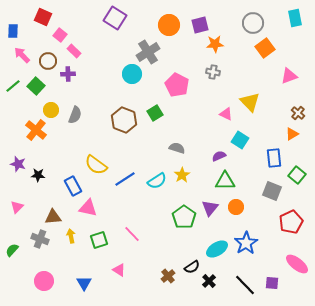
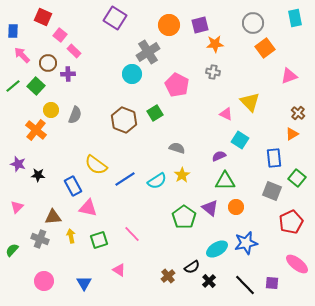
brown circle at (48, 61): moved 2 px down
green square at (297, 175): moved 3 px down
purple triangle at (210, 208): rotated 30 degrees counterclockwise
blue star at (246, 243): rotated 20 degrees clockwise
